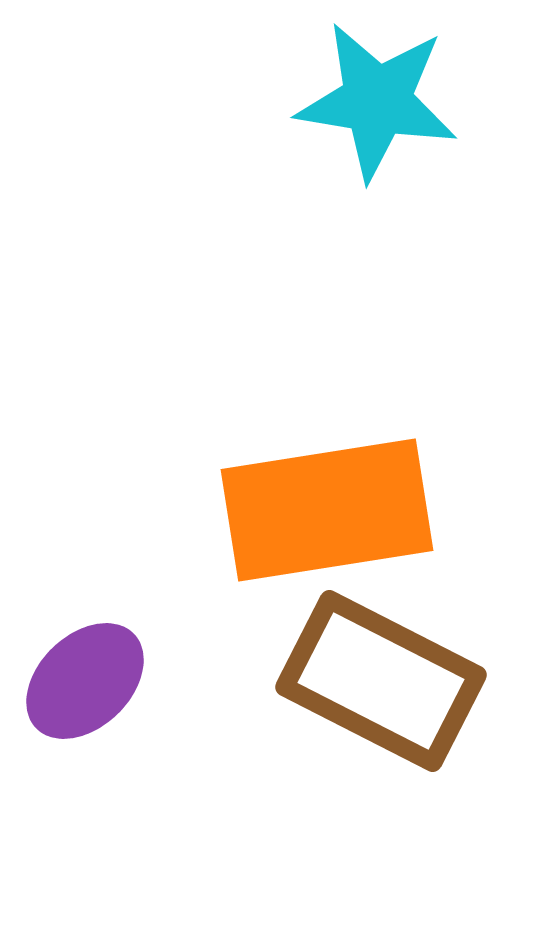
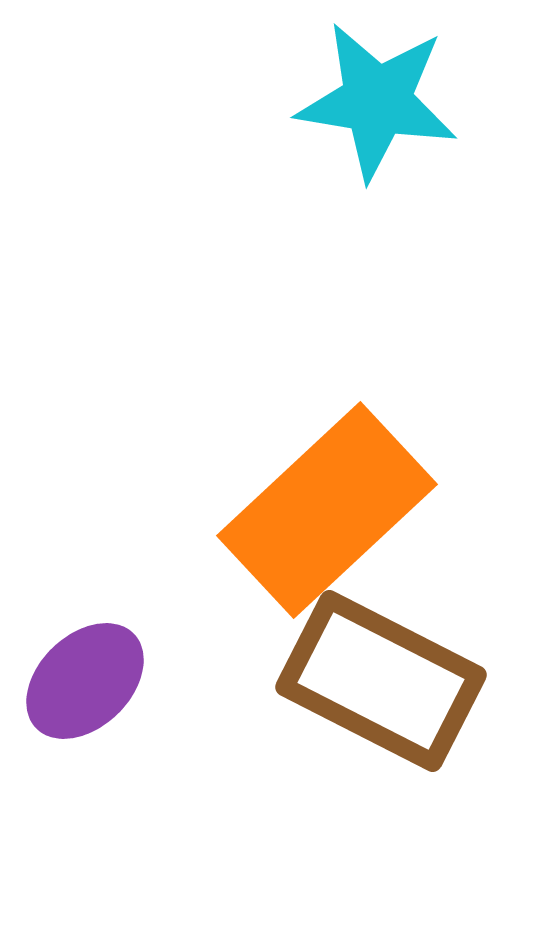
orange rectangle: rotated 34 degrees counterclockwise
